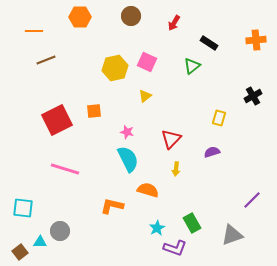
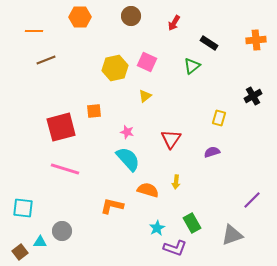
red square: moved 4 px right, 7 px down; rotated 12 degrees clockwise
red triangle: rotated 10 degrees counterclockwise
cyan semicircle: rotated 16 degrees counterclockwise
yellow arrow: moved 13 px down
gray circle: moved 2 px right
